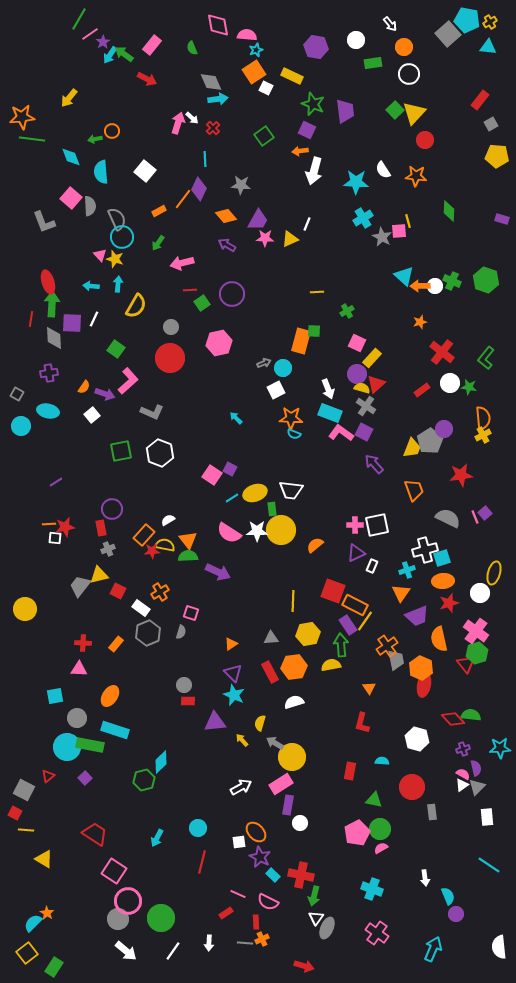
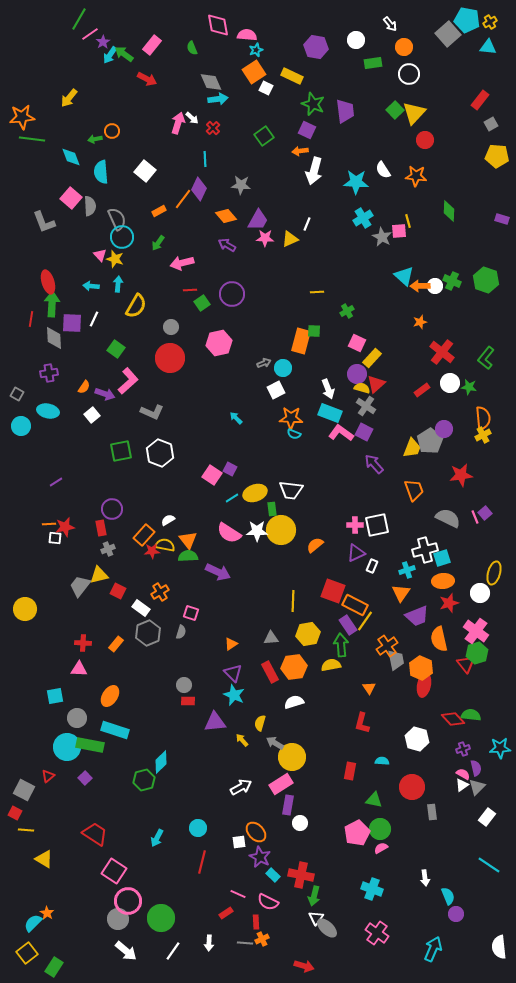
white rectangle at (487, 817): rotated 42 degrees clockwise
gray ellipse at (327, 928): rotated 70 degrees counterclockwise
